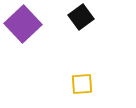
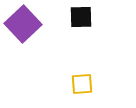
black square: rotated 35 degrees clockwise
